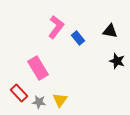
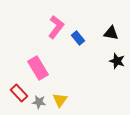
black triangle: moved 1 px right, 2 px down
